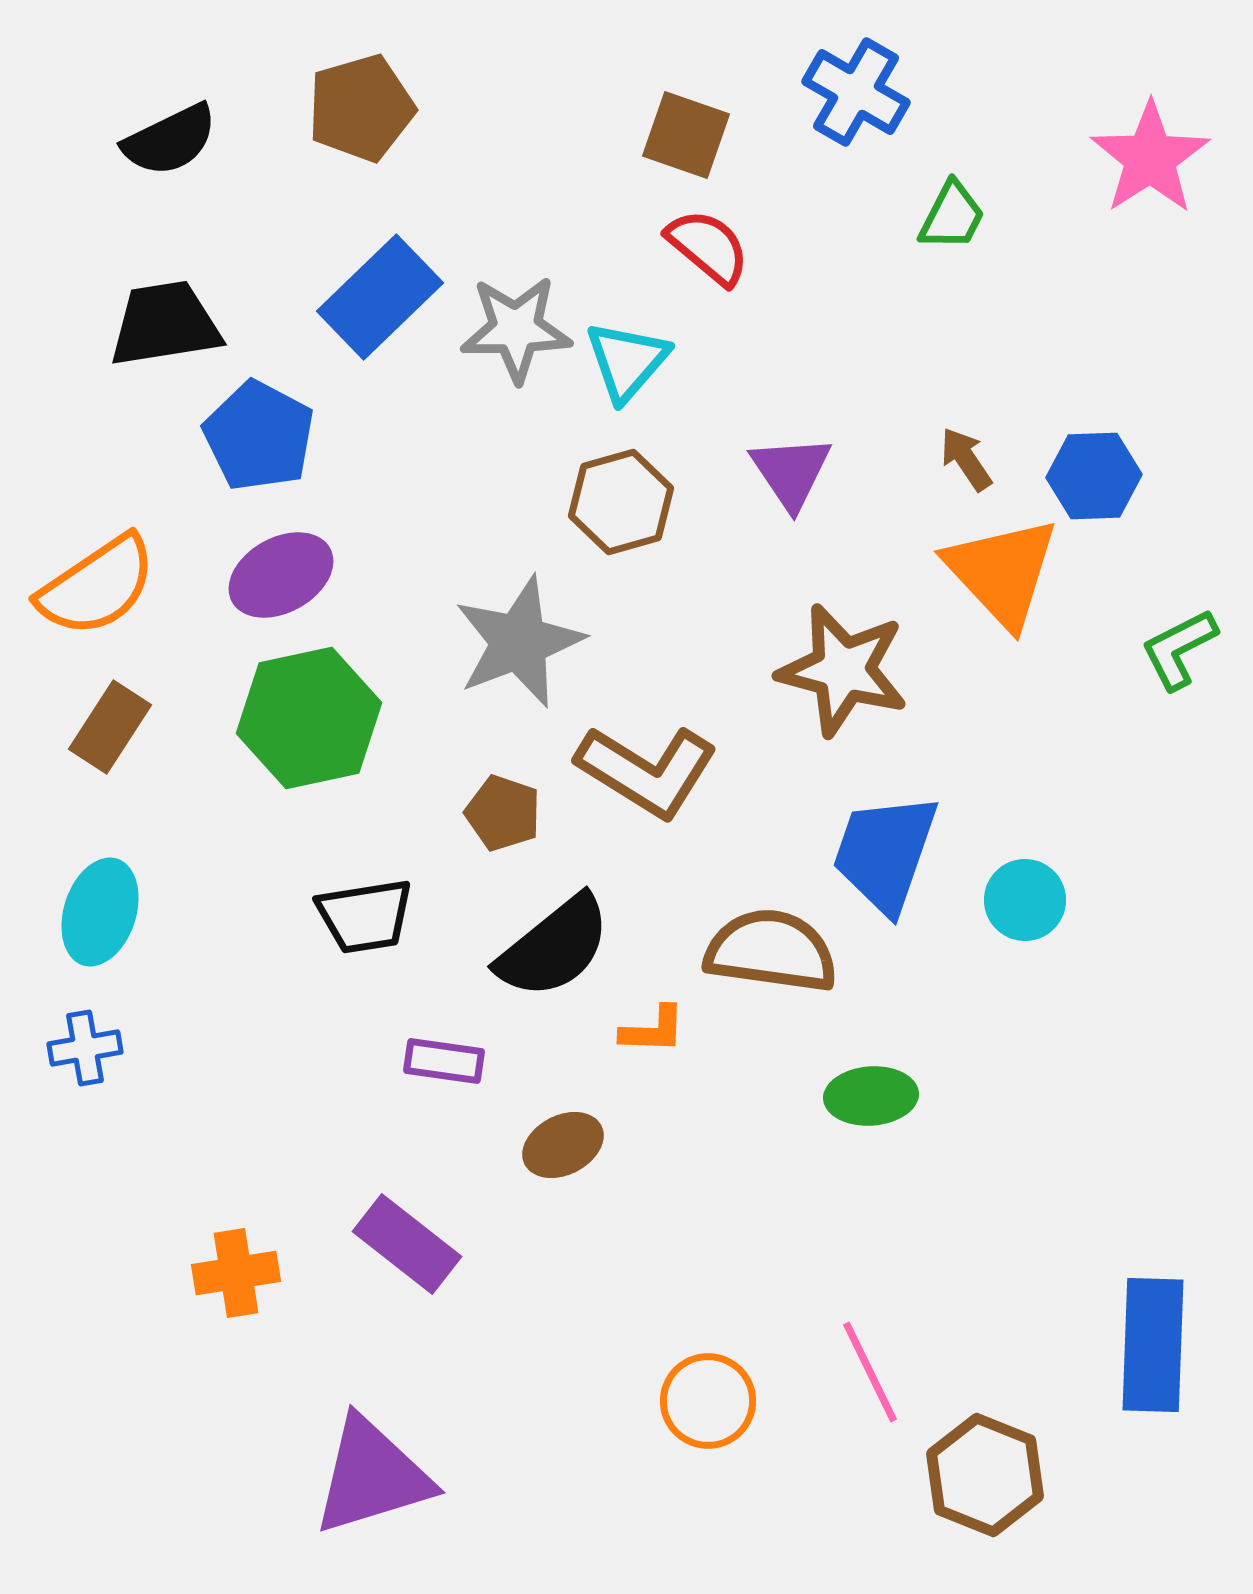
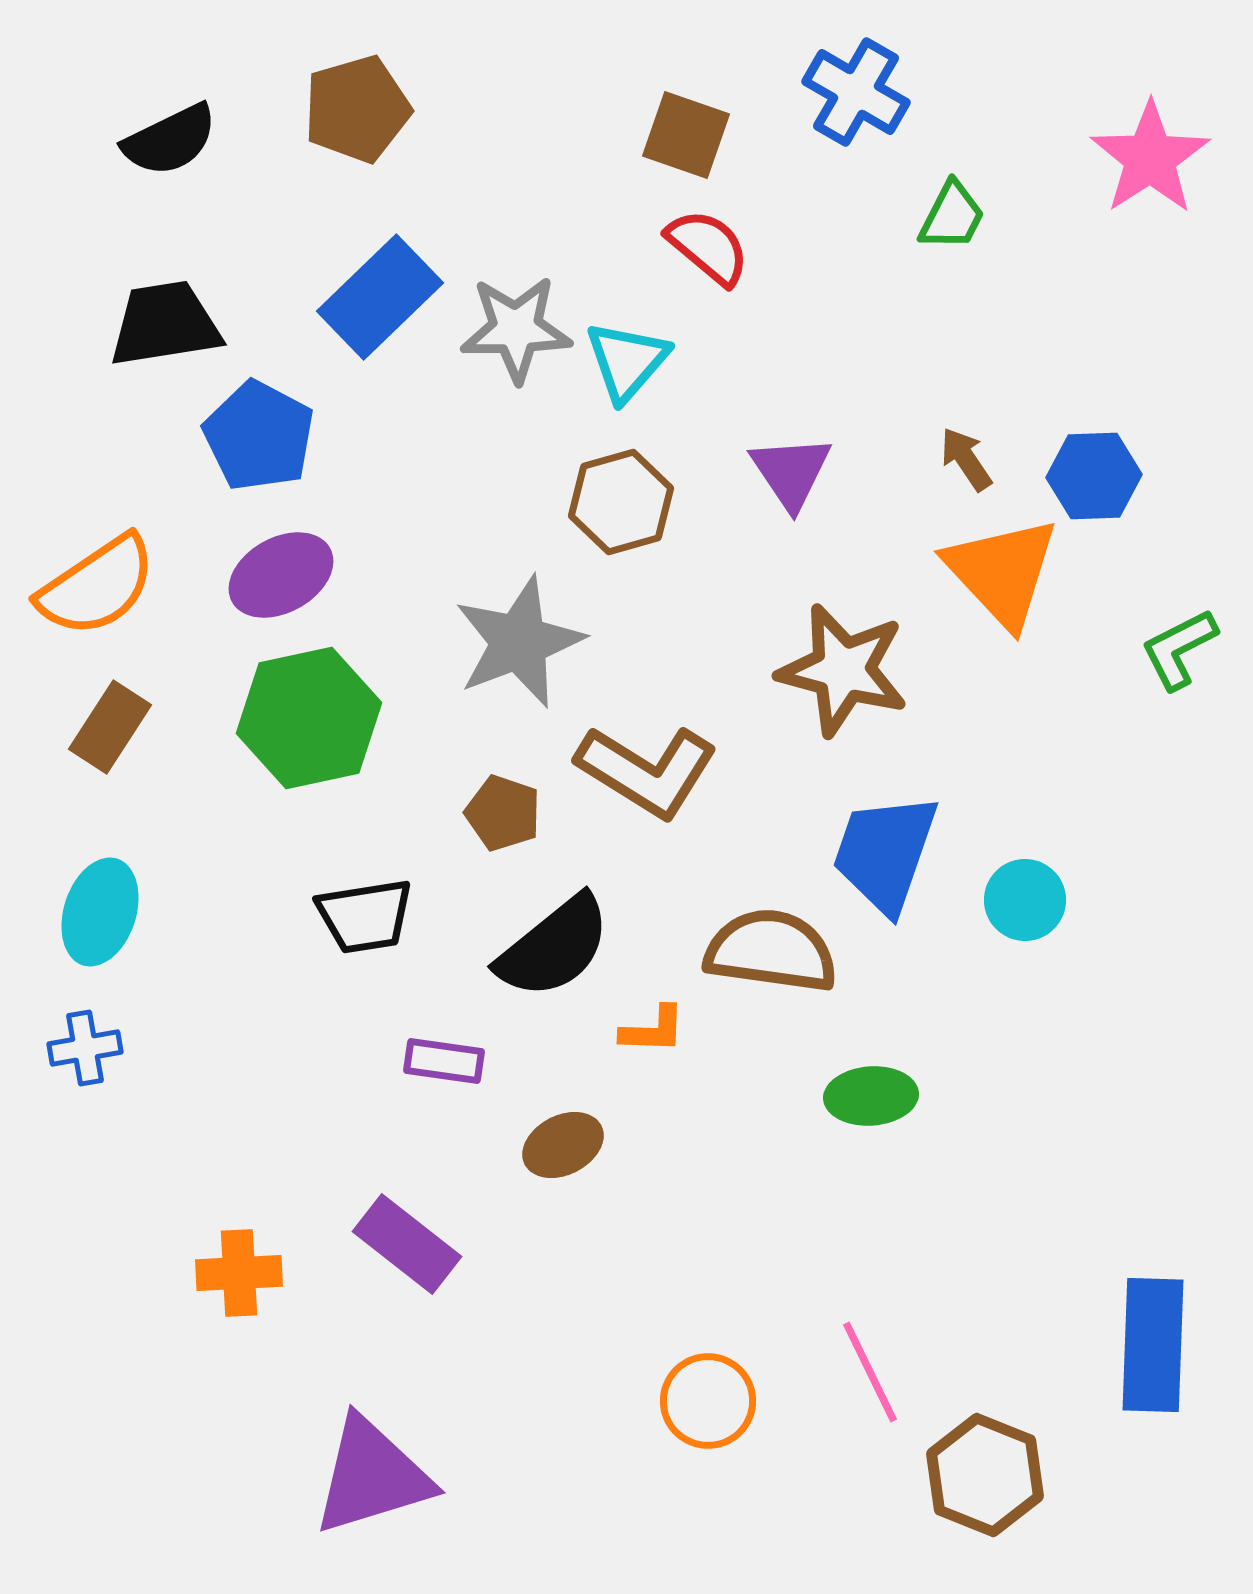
brown pentagon at (361, 108): moved 4 px left, 1 px down
orange cross at (236, 1273): moved 3 px right; rotated 6 degrees clockwise
